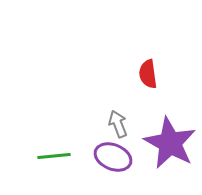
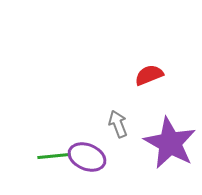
red semicircle: moved 1 px right, 1 px down; rotated 76 degrees clockwise
purple ellipse: moved 26 px left
